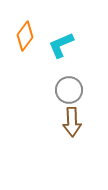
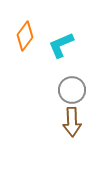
gray circle: moved 3 px right
